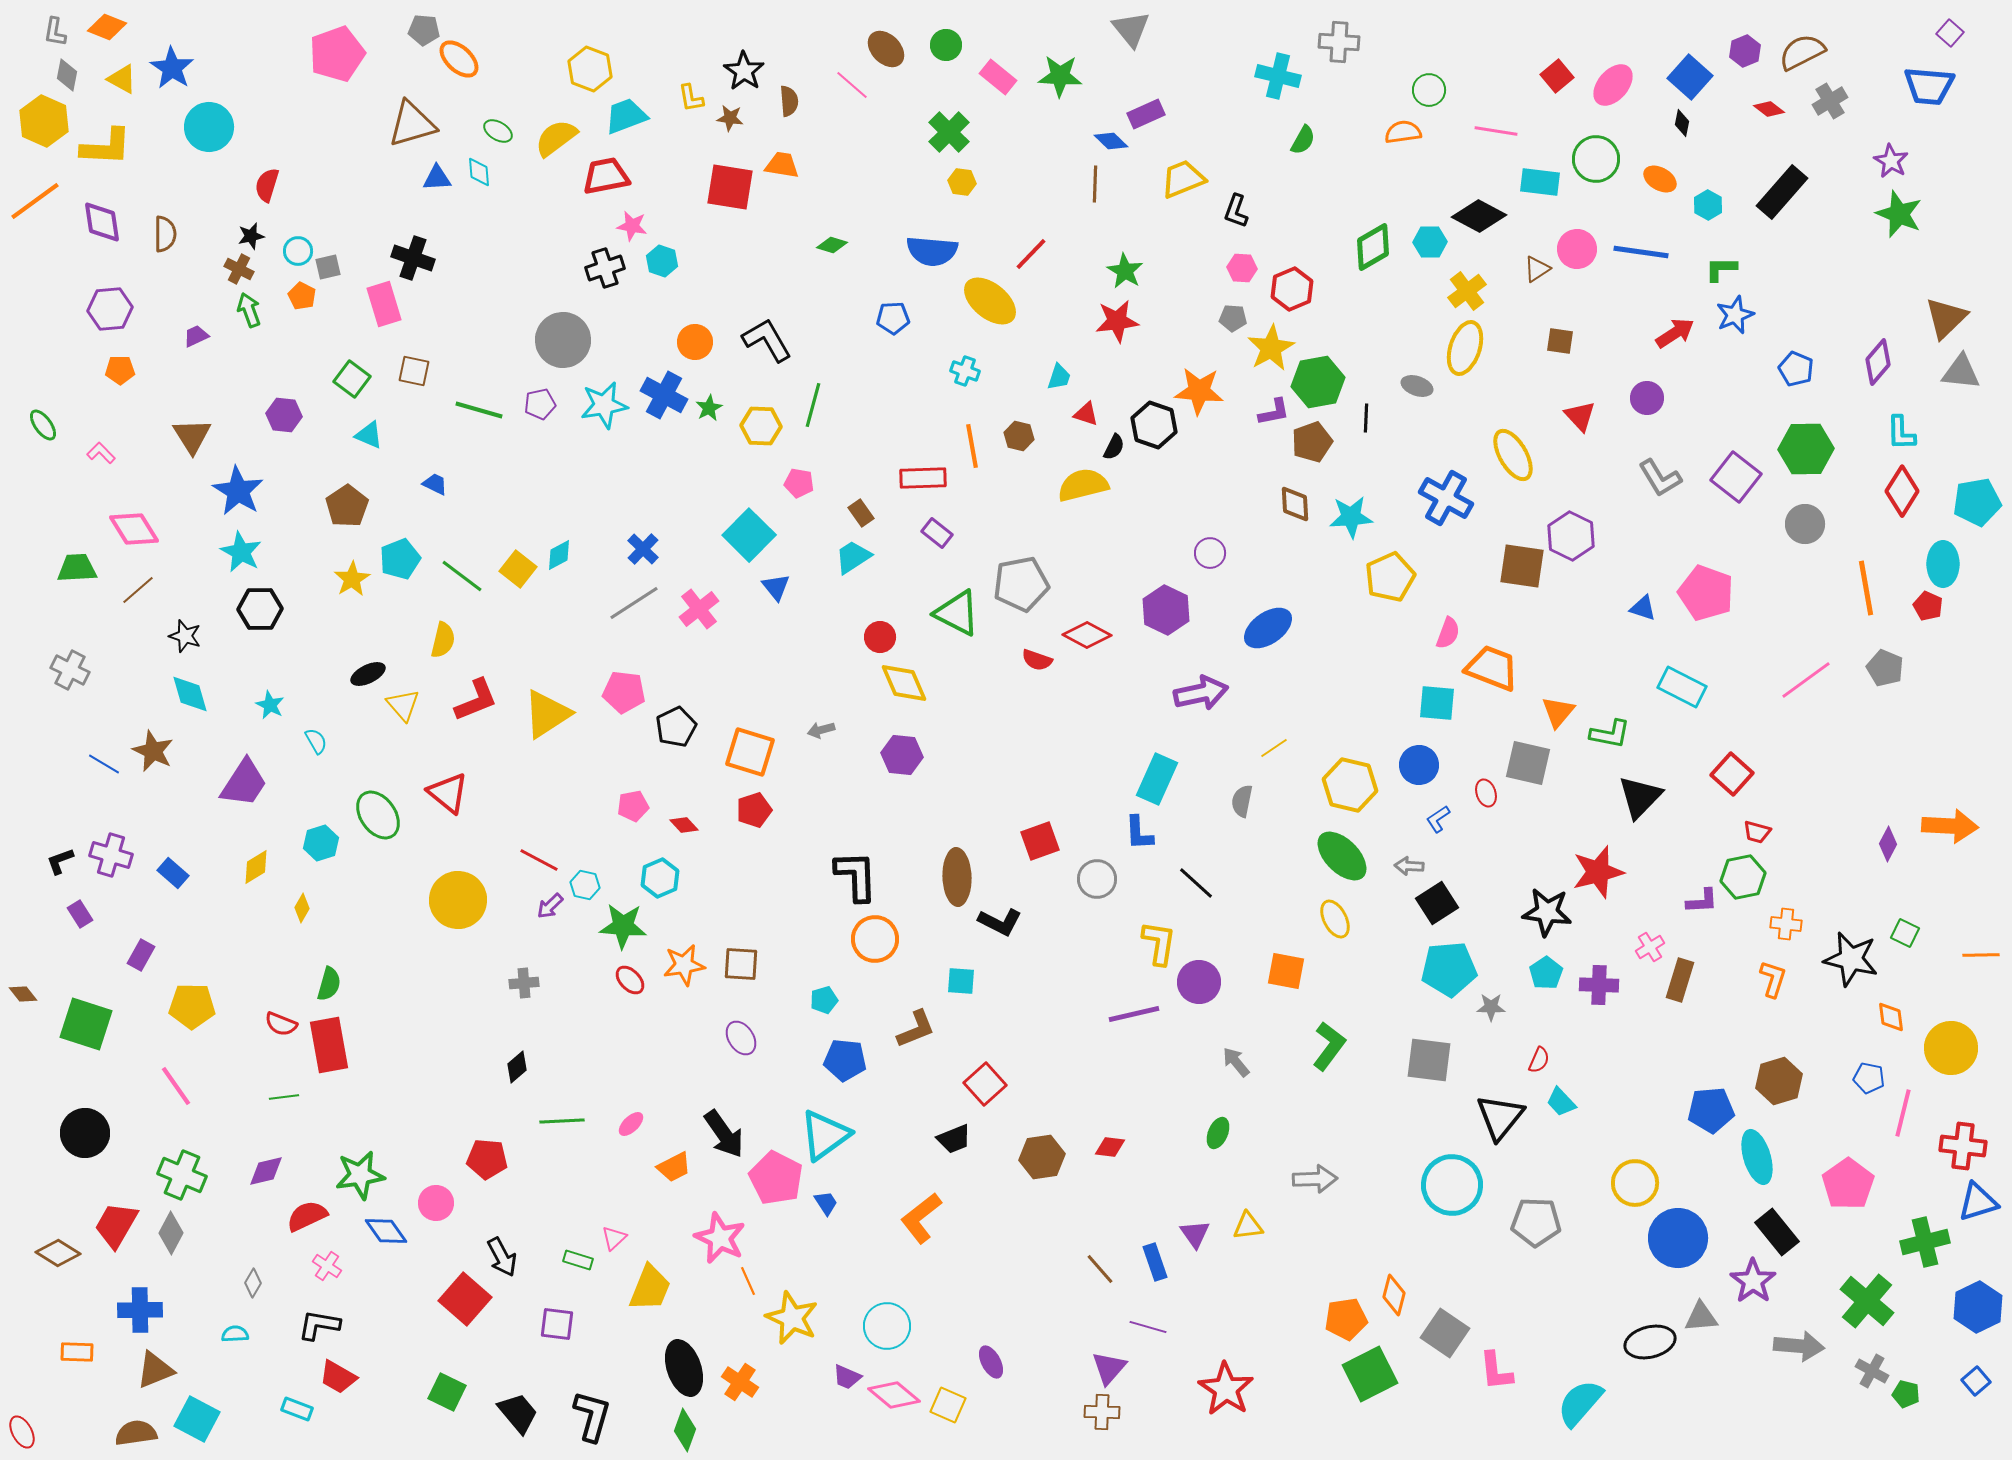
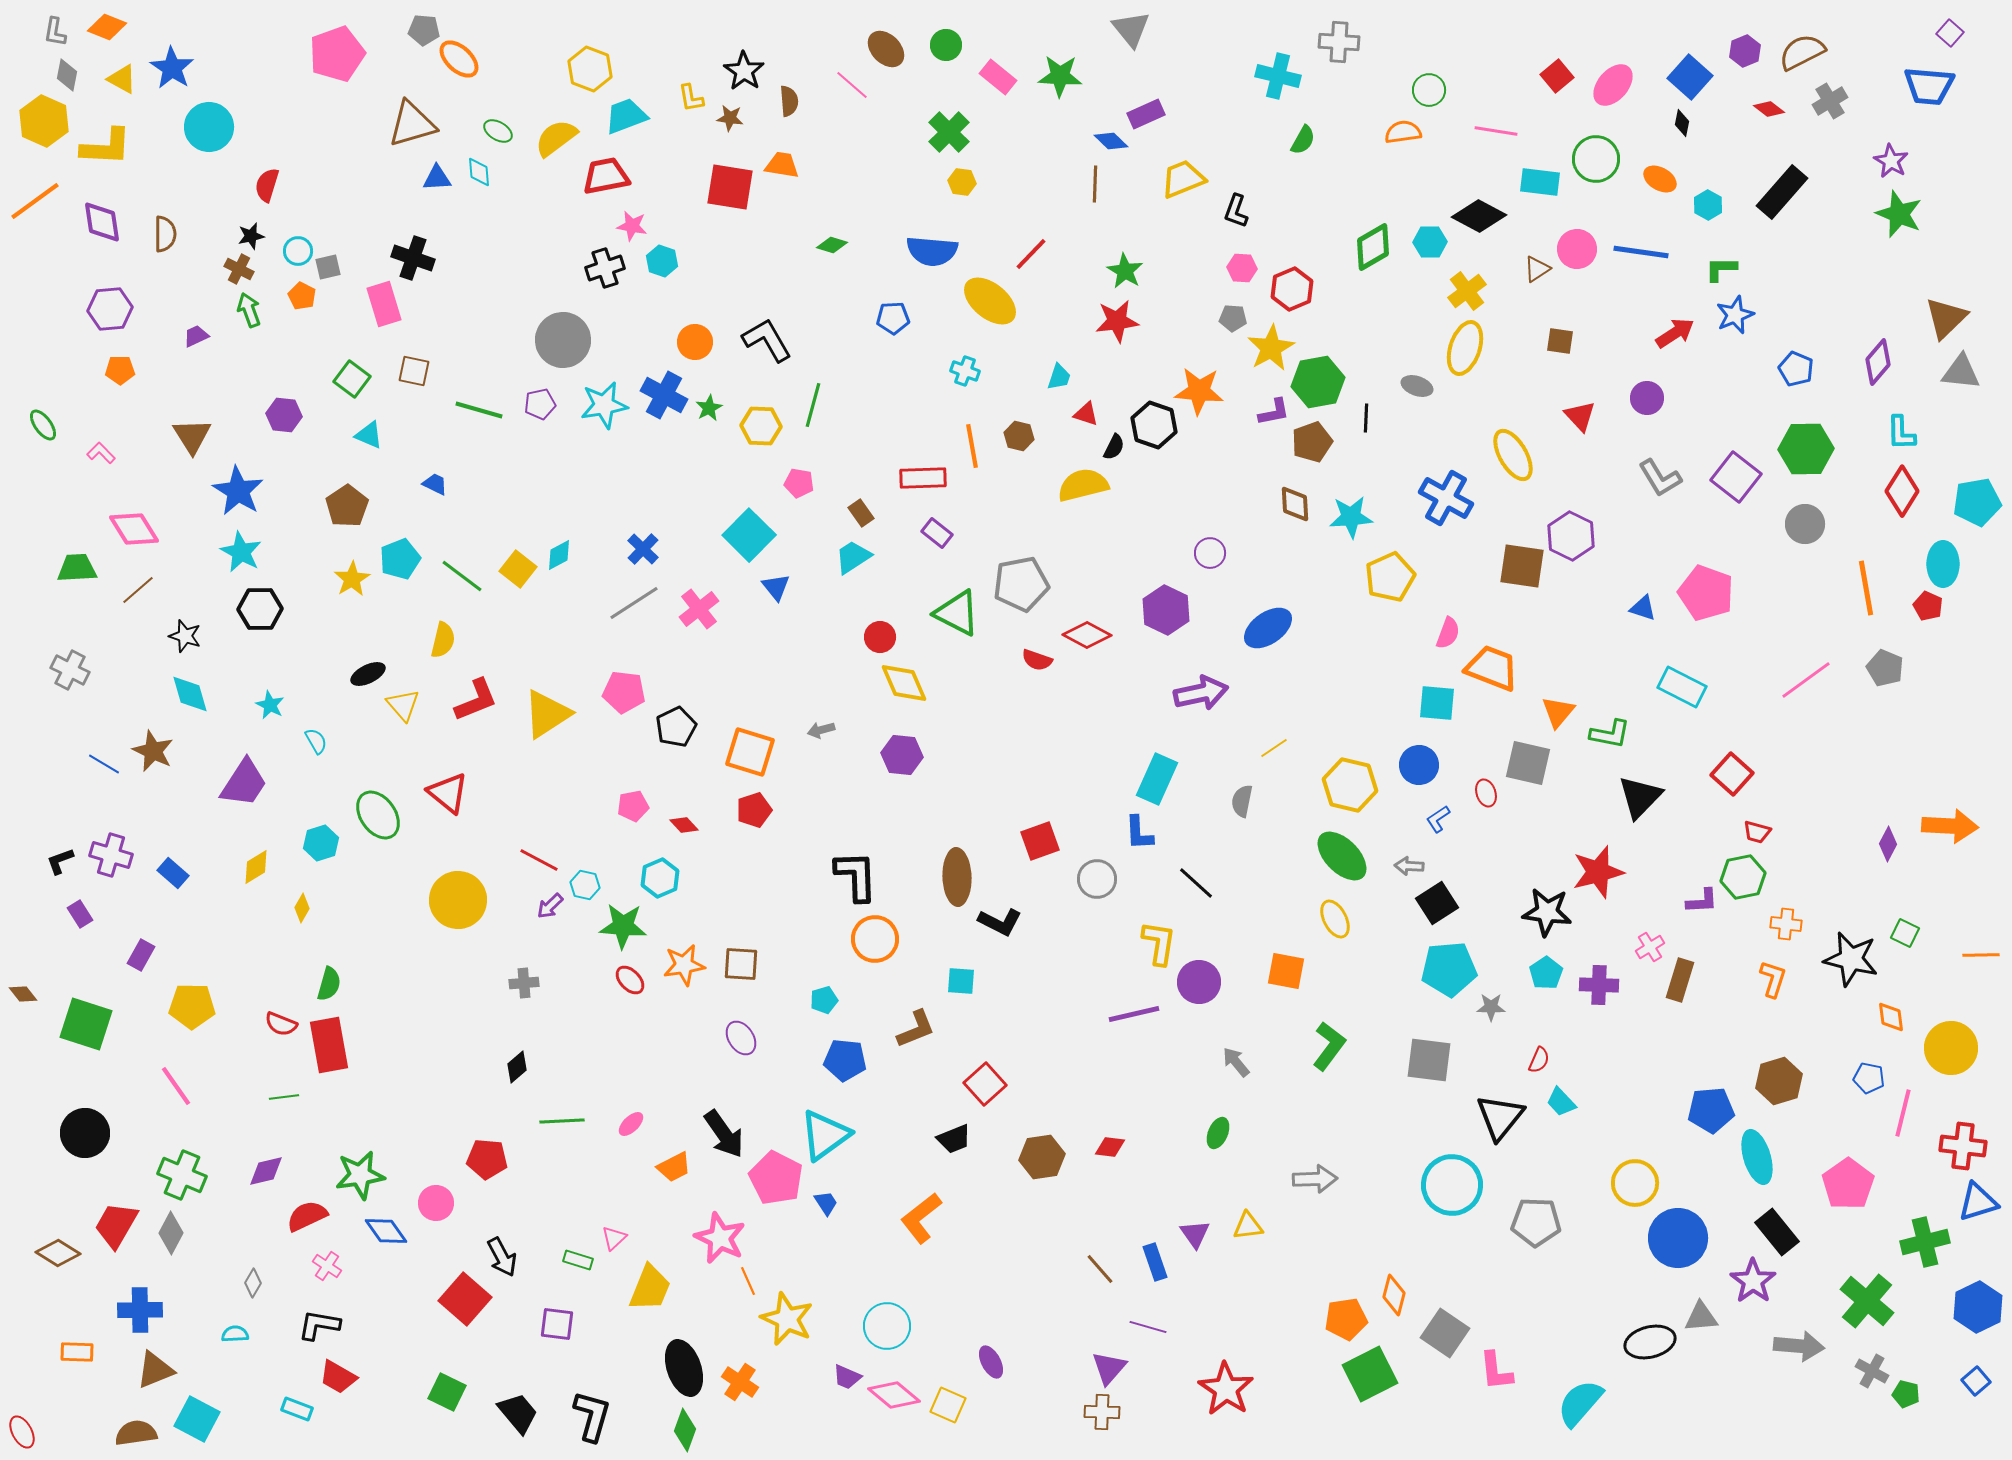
yellow star at (792, 1318): moved 5 px left, 1 px down
